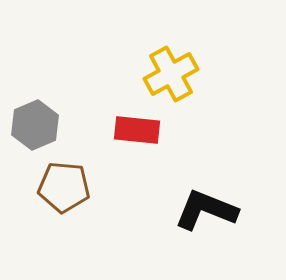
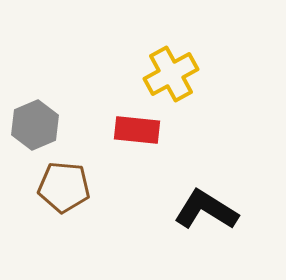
black L-shape: rotated 10 degrees clockwise
